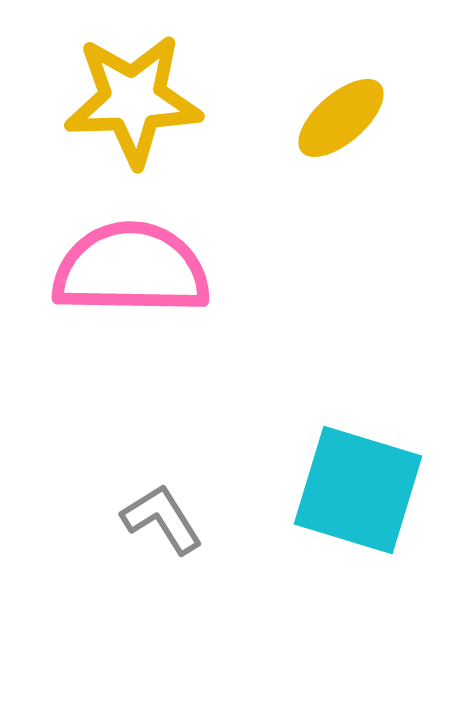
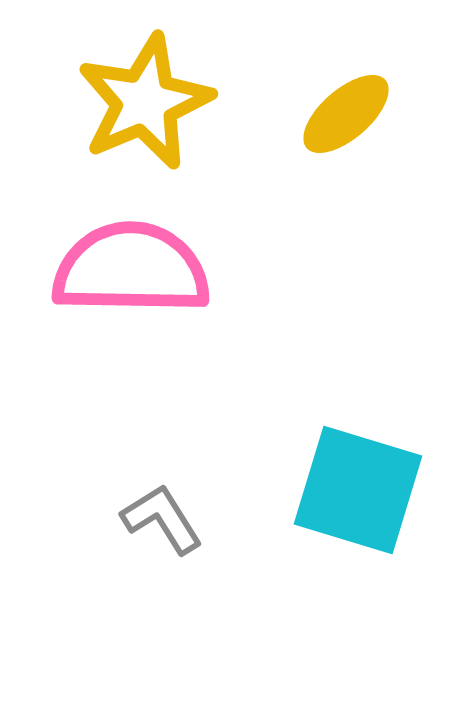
yellow star: moved 12 px right, 2 px down; rotated 21 degrees counterclockwise
yellow ellipse: moved 5 px right, 4 px up
